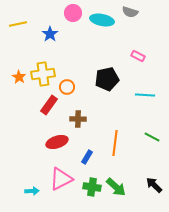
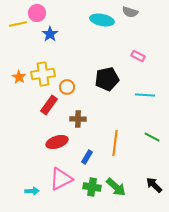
pink circle: moved 36 px left
